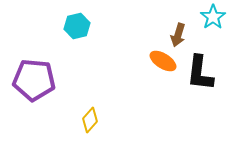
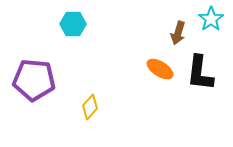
cyan star: moved 2 px left, 2 px down
cyan hexagon: moved 4 px left, 2 px up; rotated 15 degrees clockwise
brown arrow: moved 2 px up
orange ellipse: moved 3 px left, 8 px down
yellow diamond: moved 13 px up
